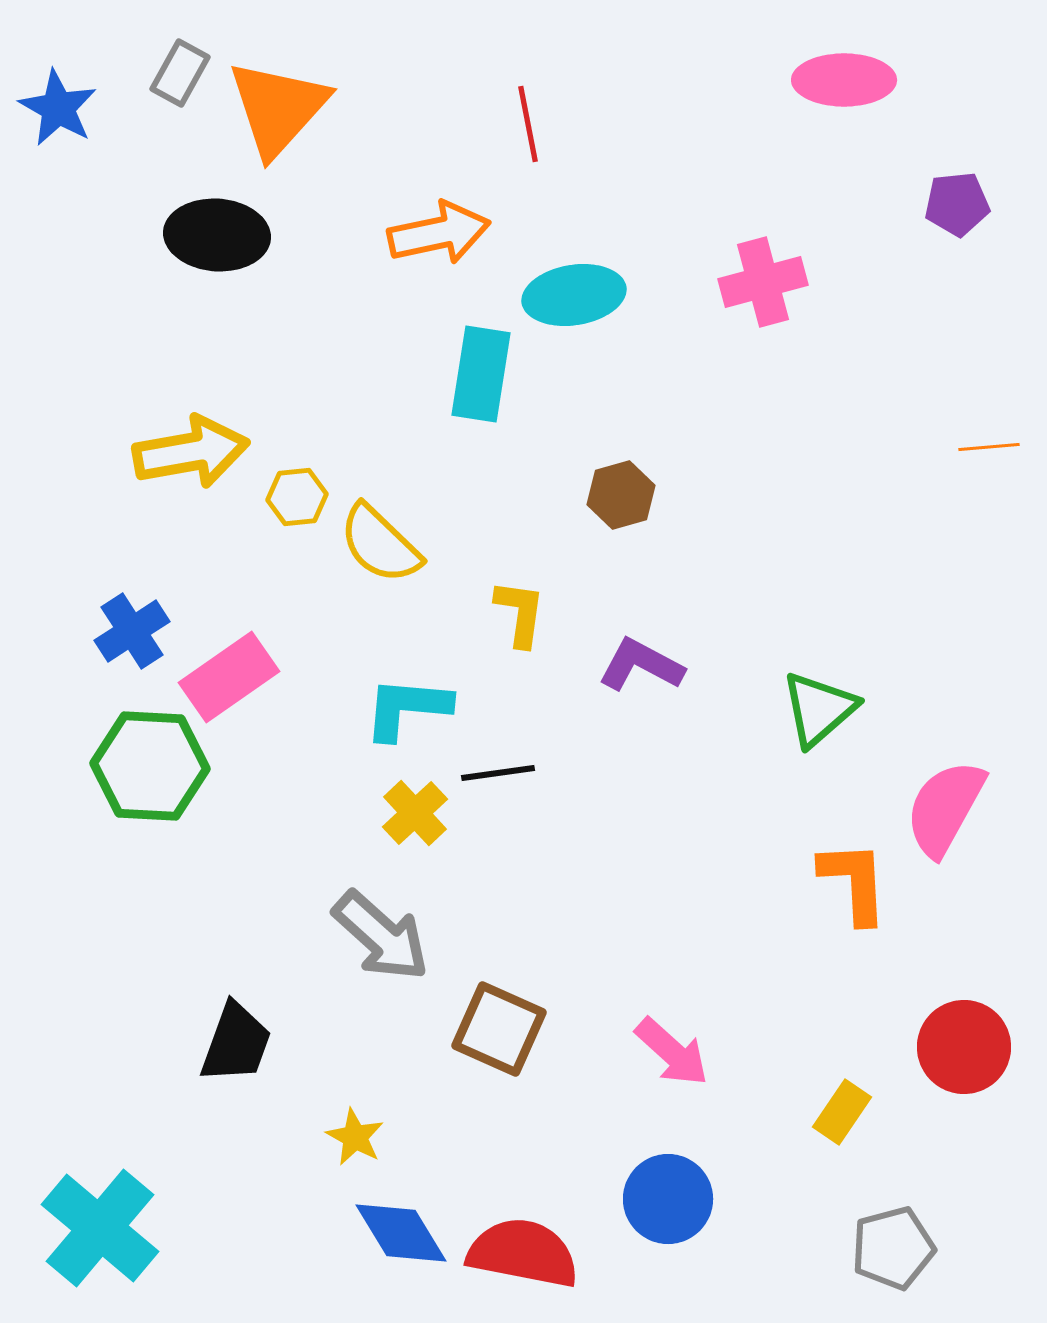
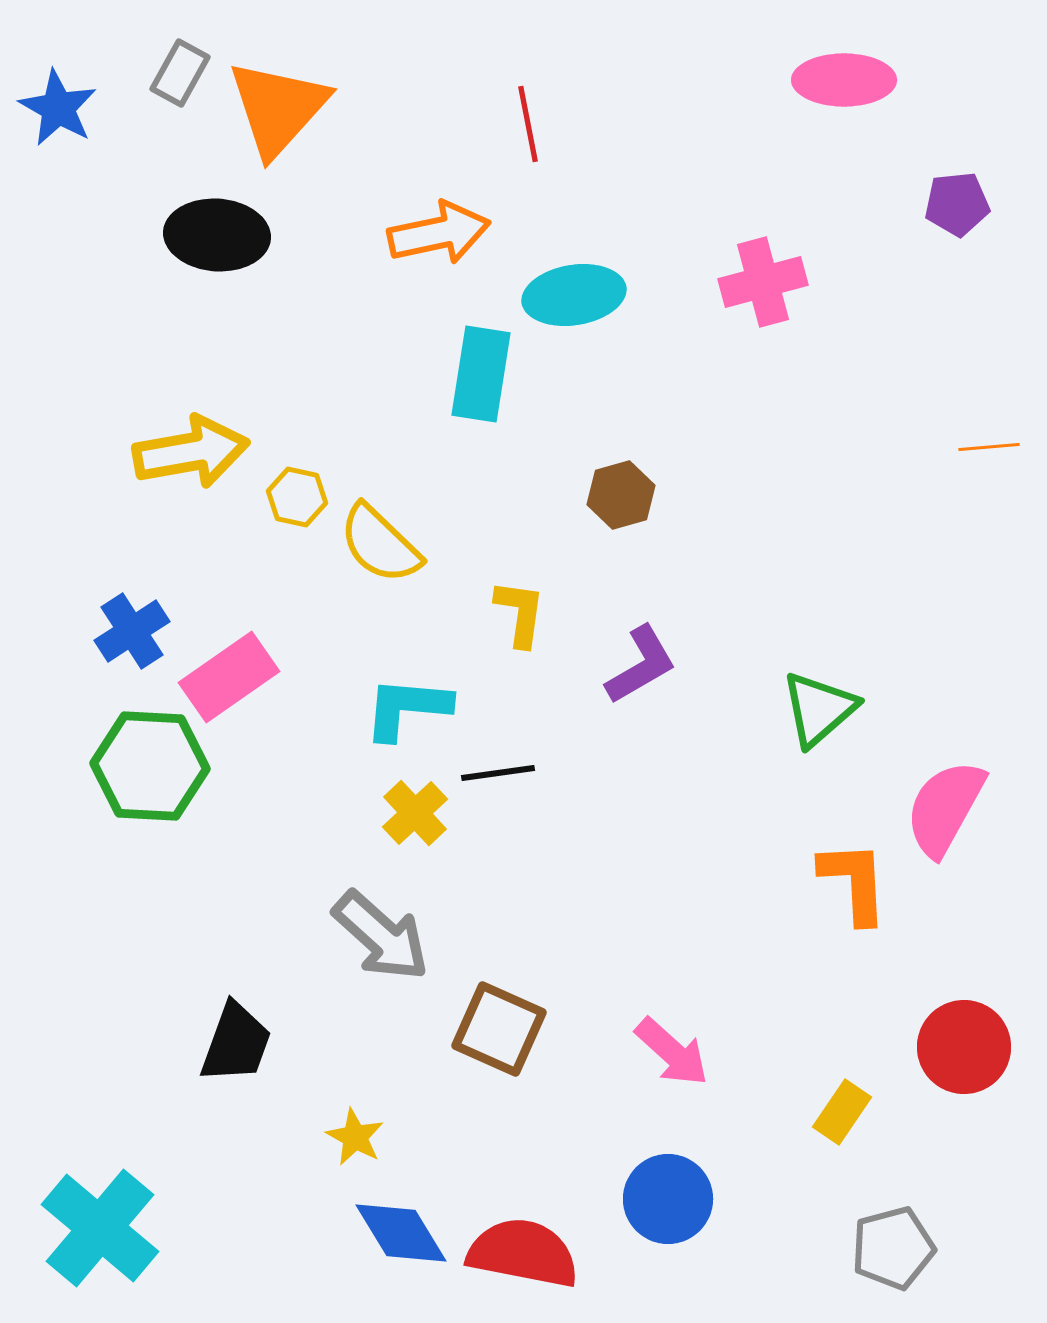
yellow hexagon: rotated 18 degrees clockwise
purple L-shape: rotated 122 degrees clockwise
